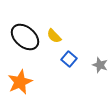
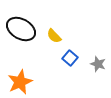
black ellipse: moved 4 px left, 8 px up; rotated 12 degrees counterclockwise
blue square: moved 1 px right, 1 px up
gray star: moved 2 px left, 1 px up
